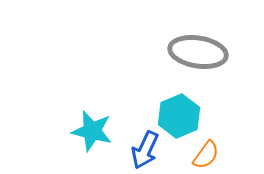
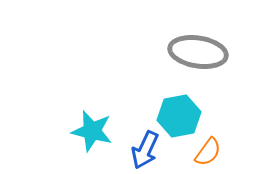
cyan hexagon: rotated 12 degrees clockwise
orange semicircle: moved 2 px right, 3 px up
